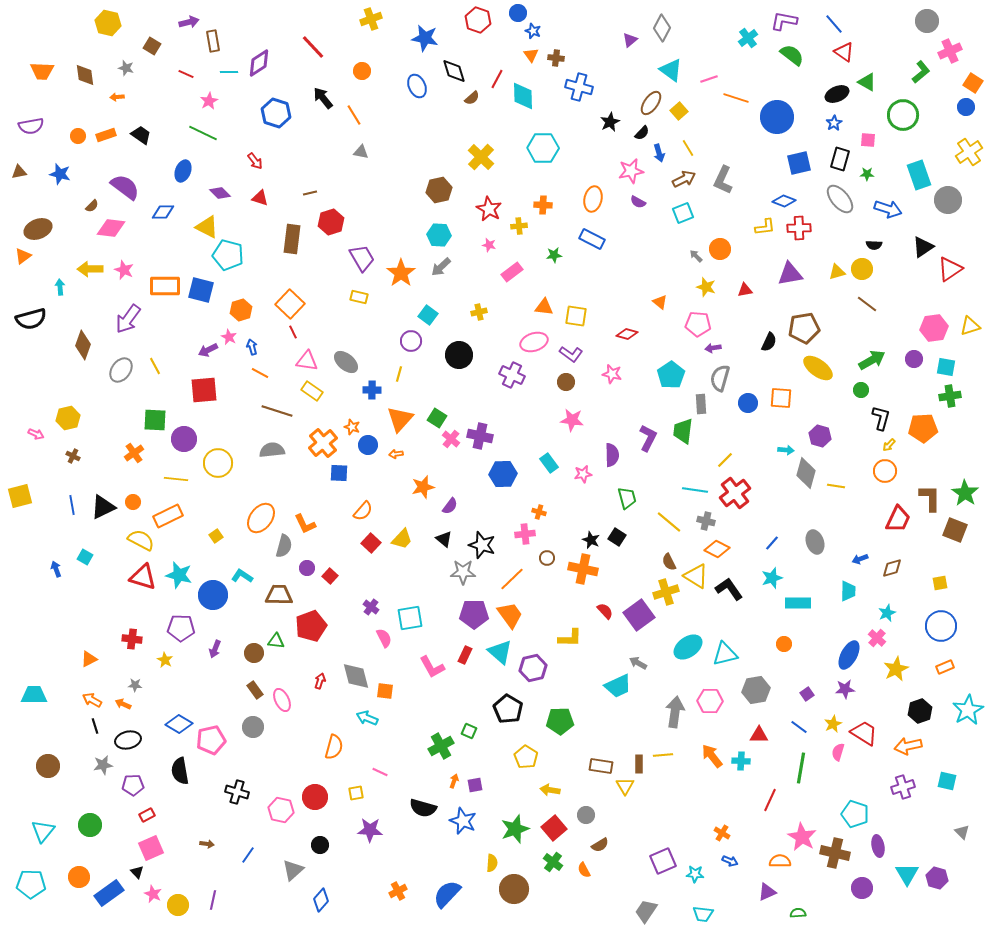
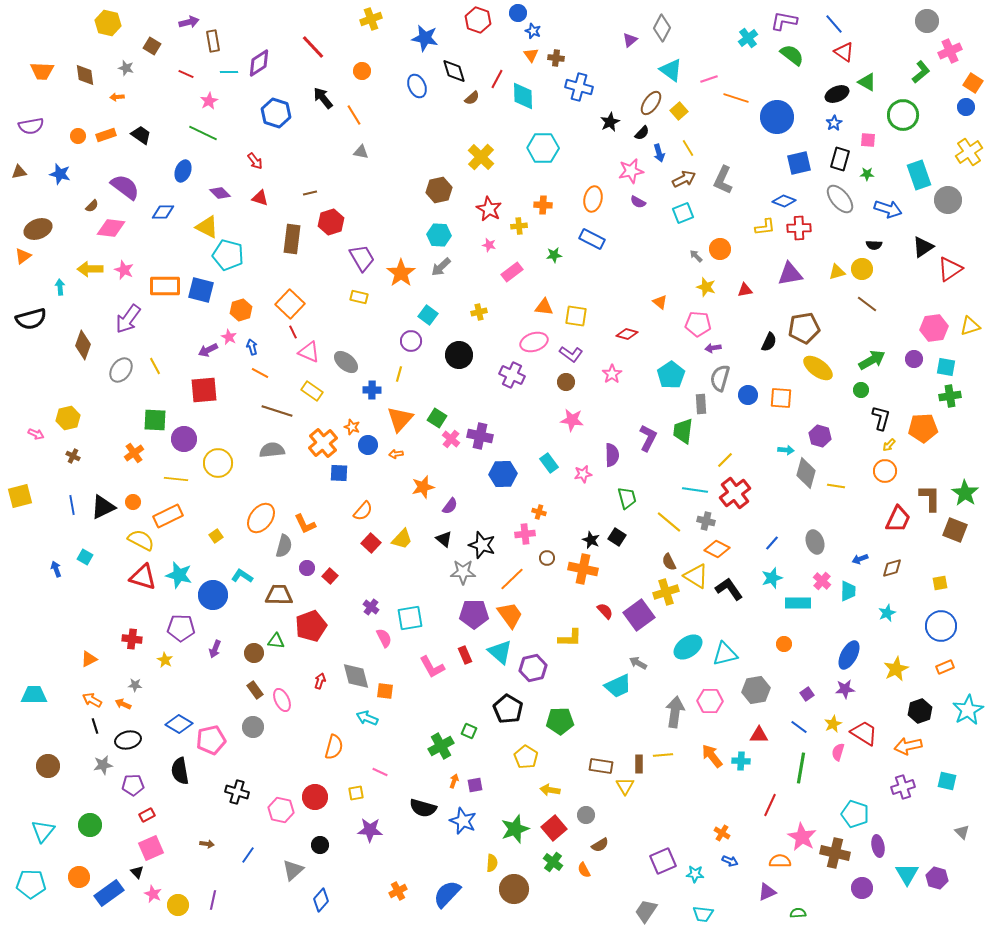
pink triangle at (307, 361): moved 2 px right, 9 px up; rotated 15 degrees clockwise
pink star at (612, 374): rotated 24 degrees clockwise
blue circle at (748, 403): moved 8 px up
pink cross at (877, 638): moved 55 px left, 57 px up
red rectangle at (465, 655): rotated 48 degrees counterclockwise
red line at (770, 800): moved 5 px down
